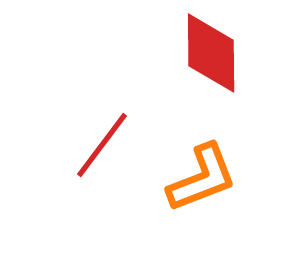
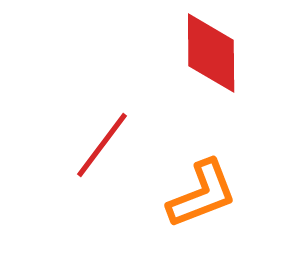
orange L-shape: moved 16 px down
